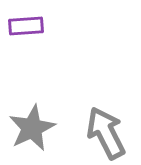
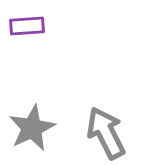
purple rectangle: moved 1 px right
